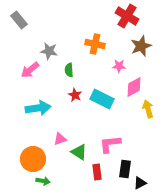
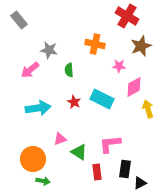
gray star: moved 1 px up
red star: moved 1 px left, 7 px down
